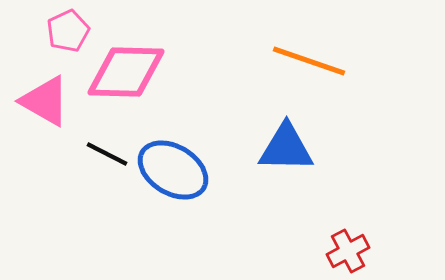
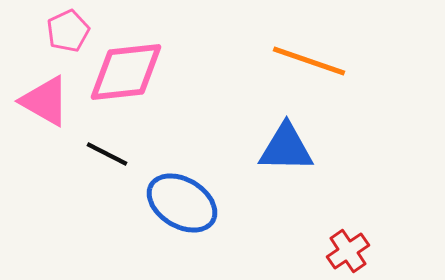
pink diamond: rotated 8 degrees counterclockwise
blue ellipse: moved 9 px right, 33 px down
red cross: rotated 6 degrees counterclockwise
